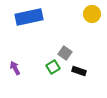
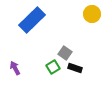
blue rectangle: moved 3 px right, 3 px down; rotated 32 degrees counterclockwise
black rectangle: moved 4 px left, 3 px up
